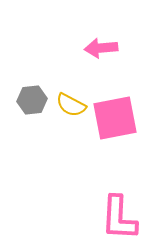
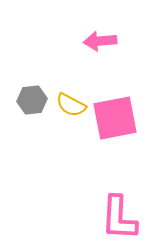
pink arrow: moved 1 px left, 7 px up
